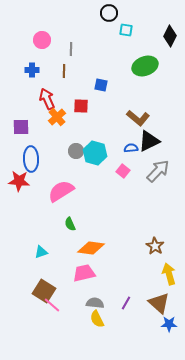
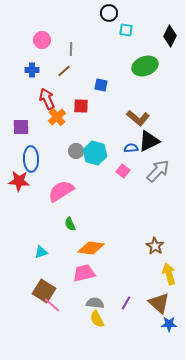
brown line: rotated 48 degrees clockwise
